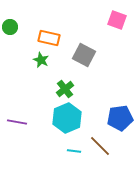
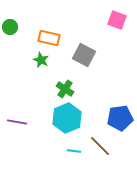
green cross: rotated 18 degrees counterclockwise
